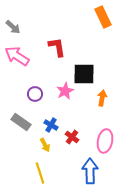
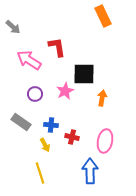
orange rectangle: moved 1 px up
pink arrow: moved 12 px right, 4 px down
blue cross: rotated 24 degrees counterclockwise
red cross: rotated 24 degrees counterclockwise
